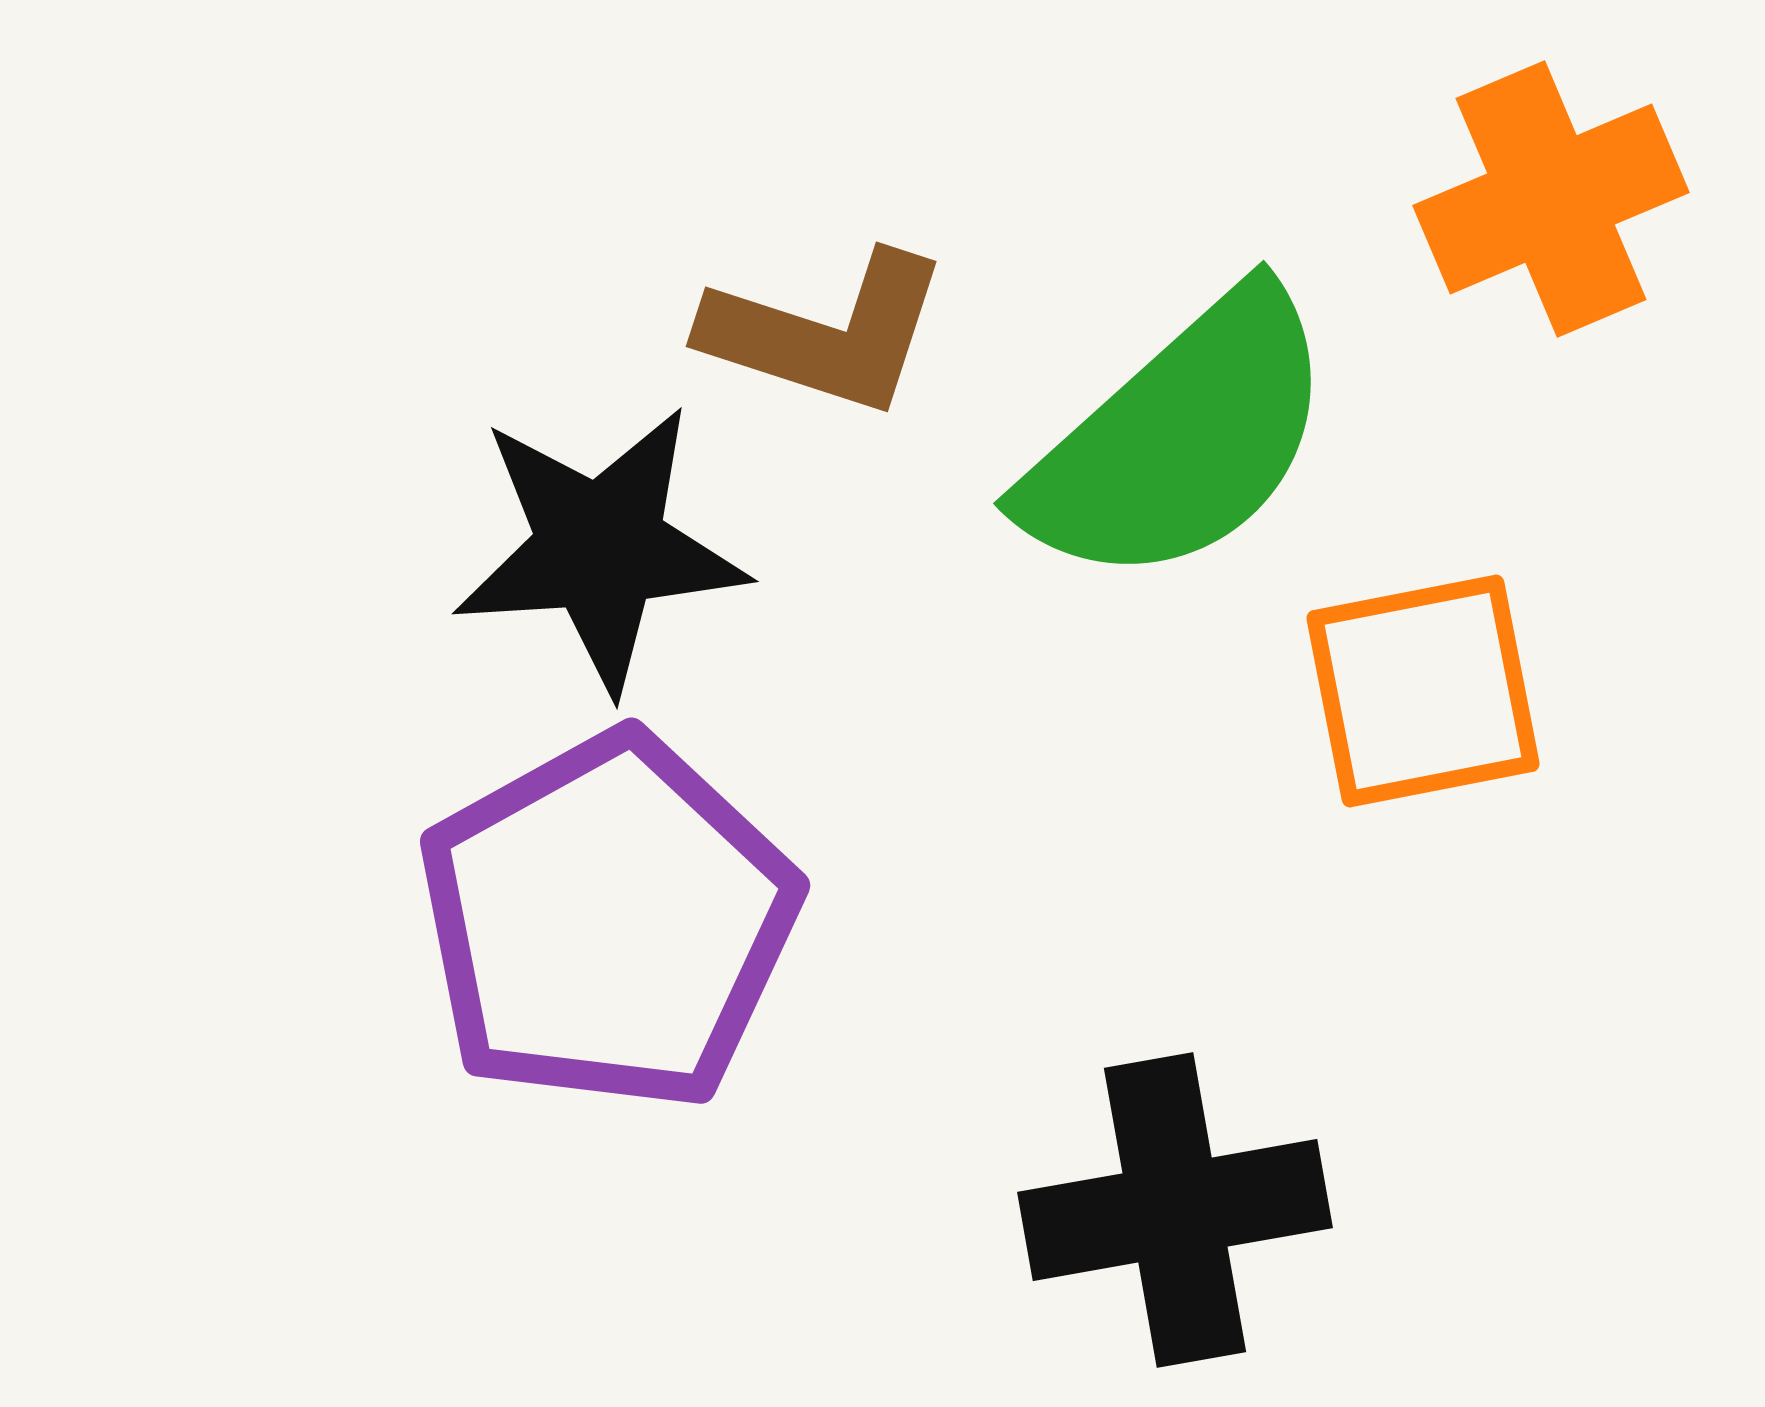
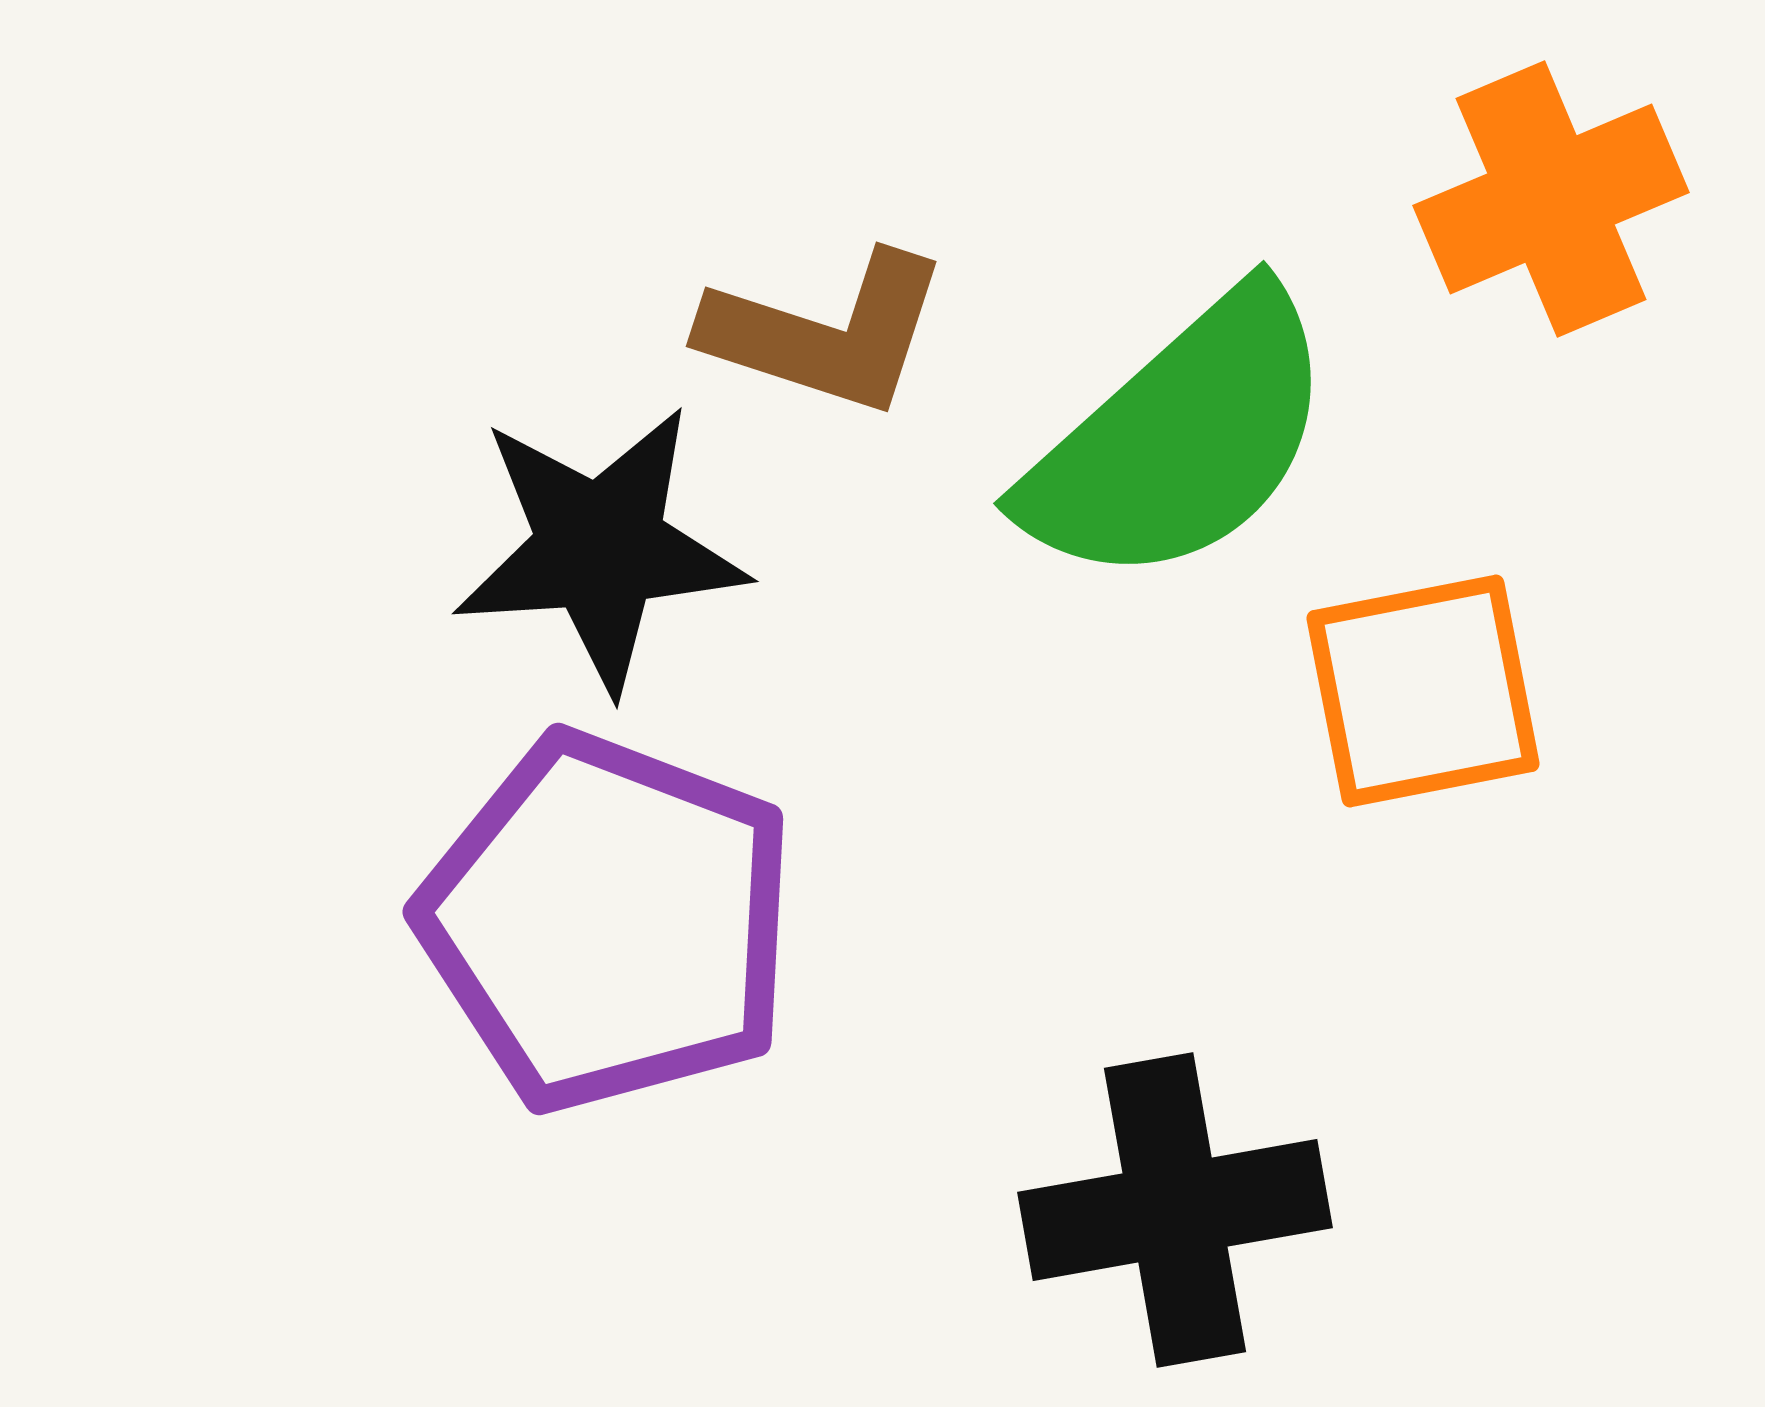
purple pentagon: rotated 22 degrees counterclockwise
